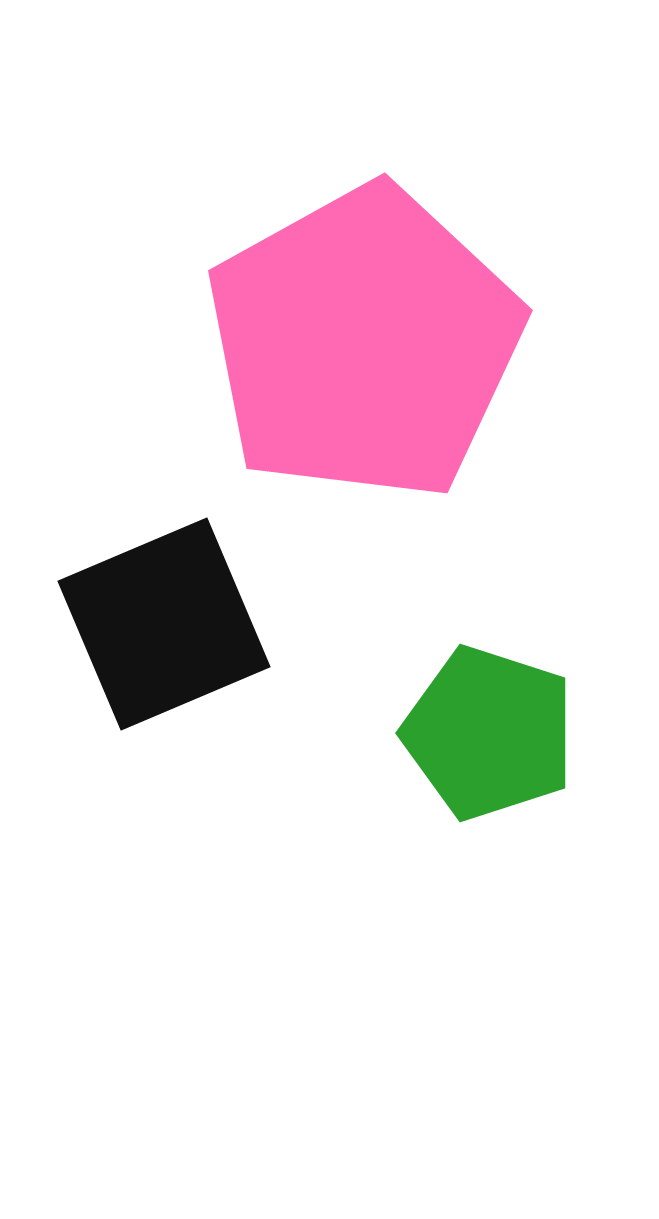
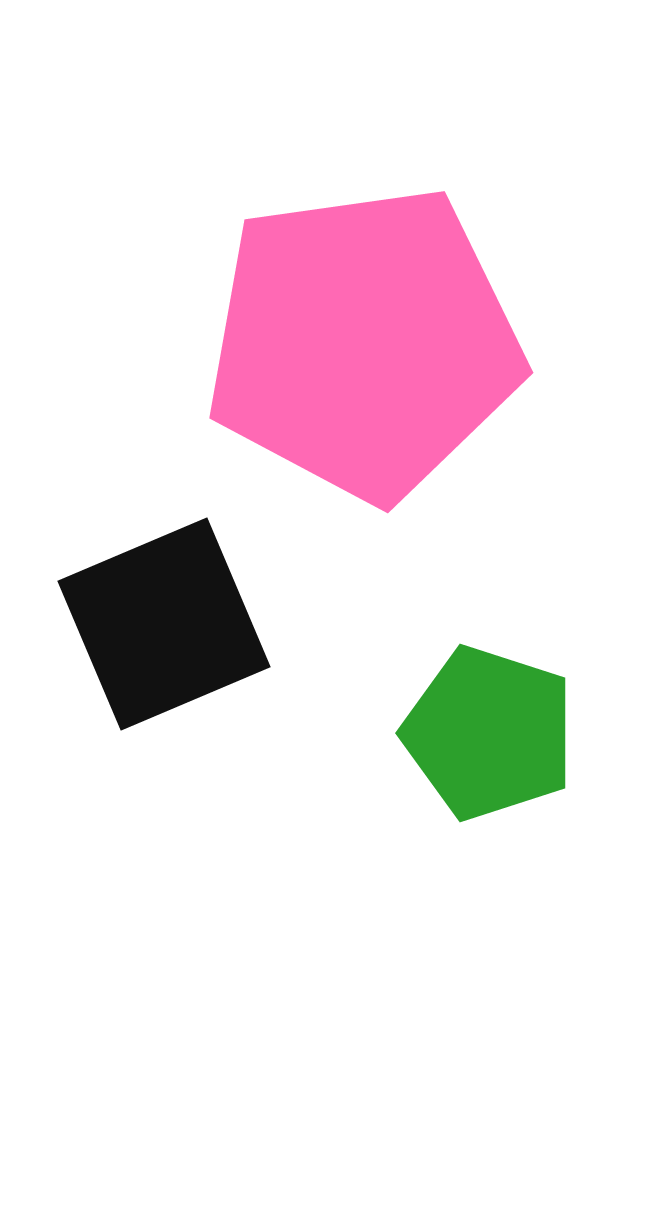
pink pentagon: rotated 21 degrees clockwise
